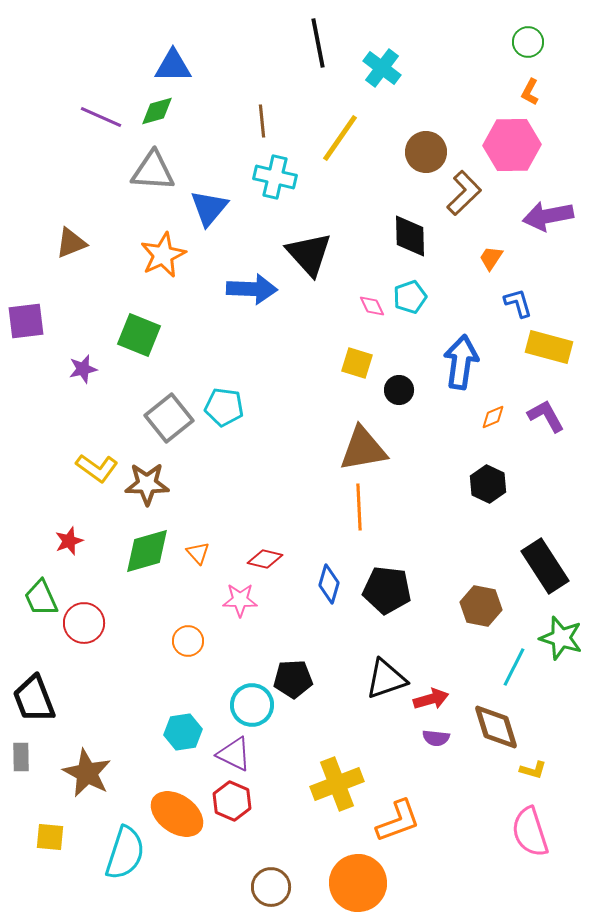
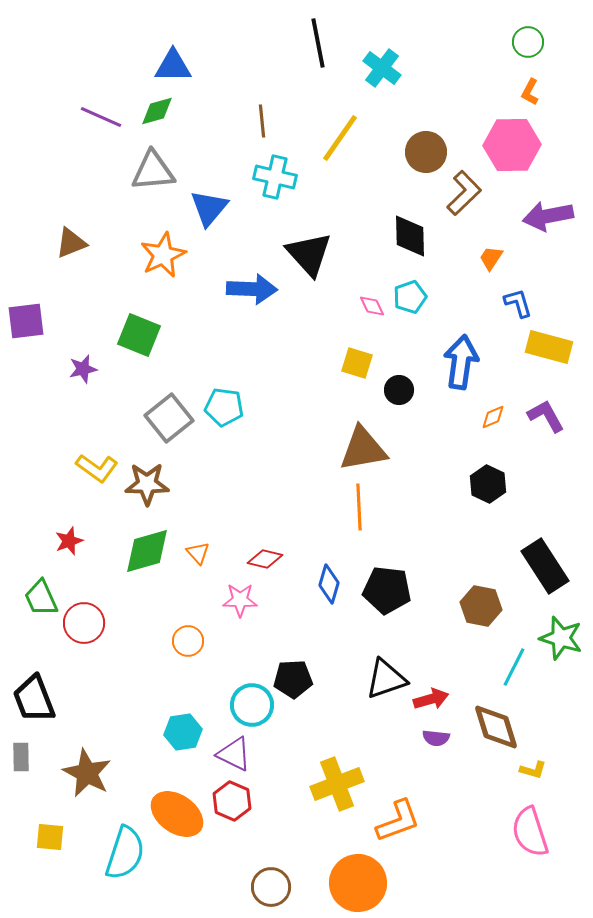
gray triangle at (153, 171): rotated 9 degrees counterclockwise
